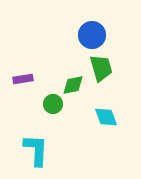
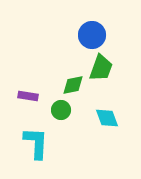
green trapezoid: rotated 36 degrees clockwise
purple rectangle: moved 5 px right, 17 px down; rotated 18 degrees clockwise
green circle: moved 8 px right, 6 px down
cyan diamond: moved 1 px right, 1 px down
cyan L-shape: moved 7 px up
